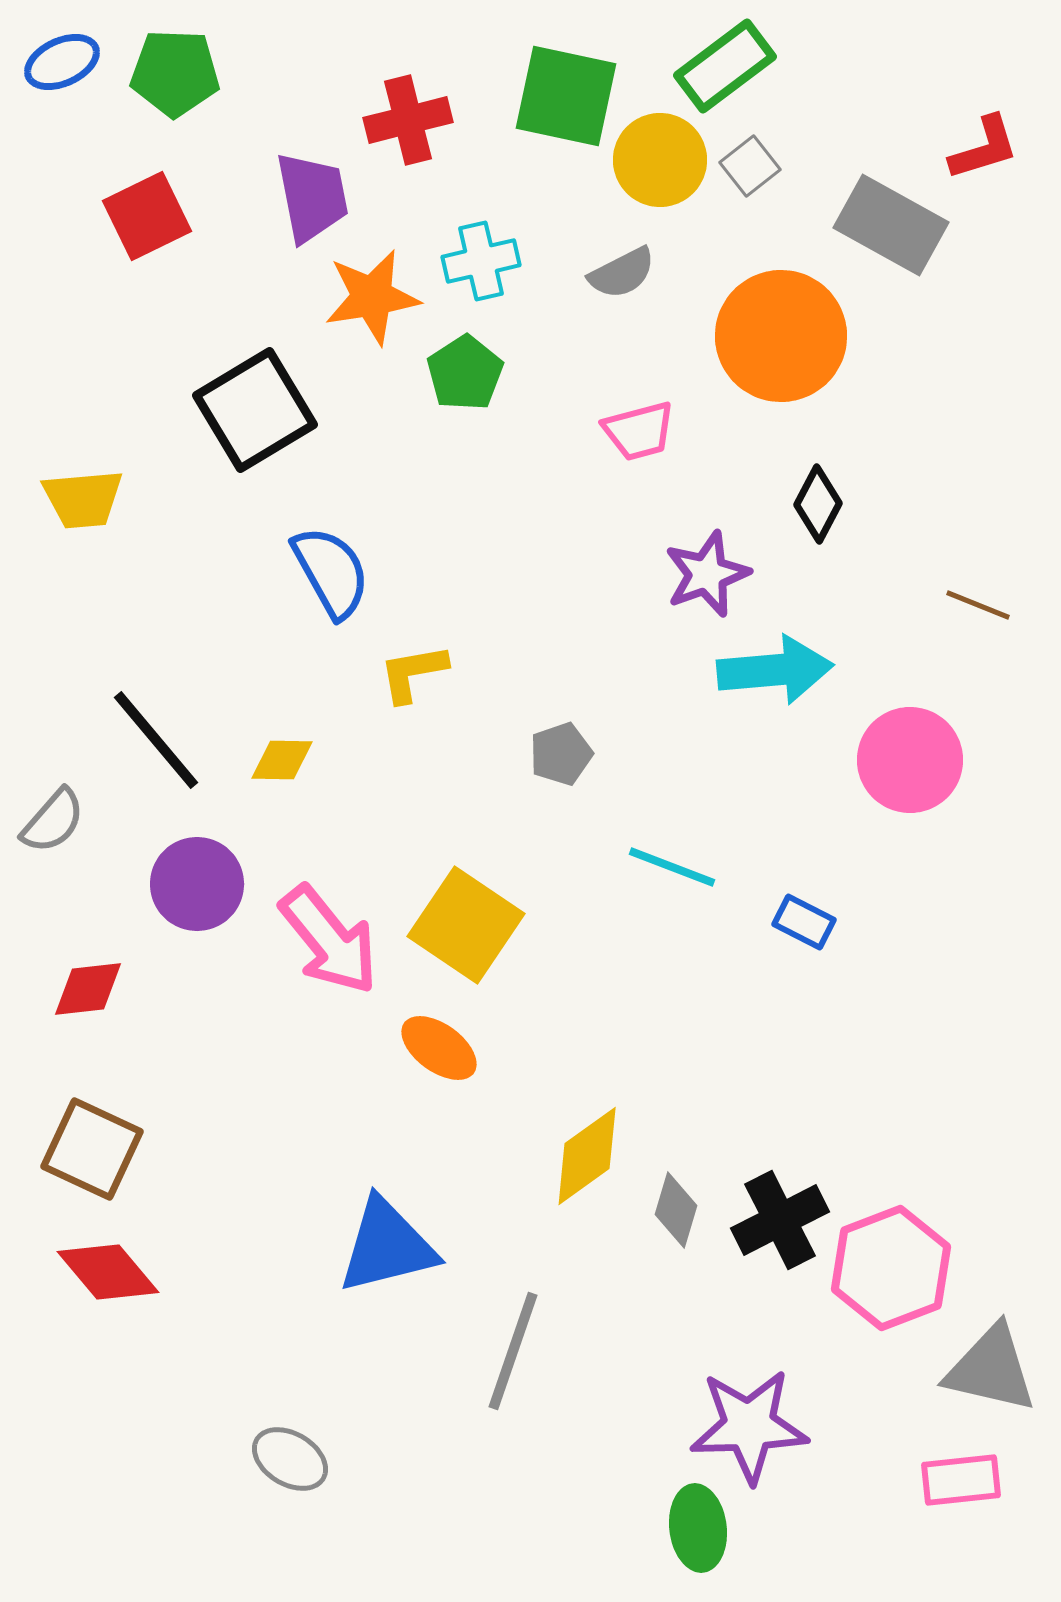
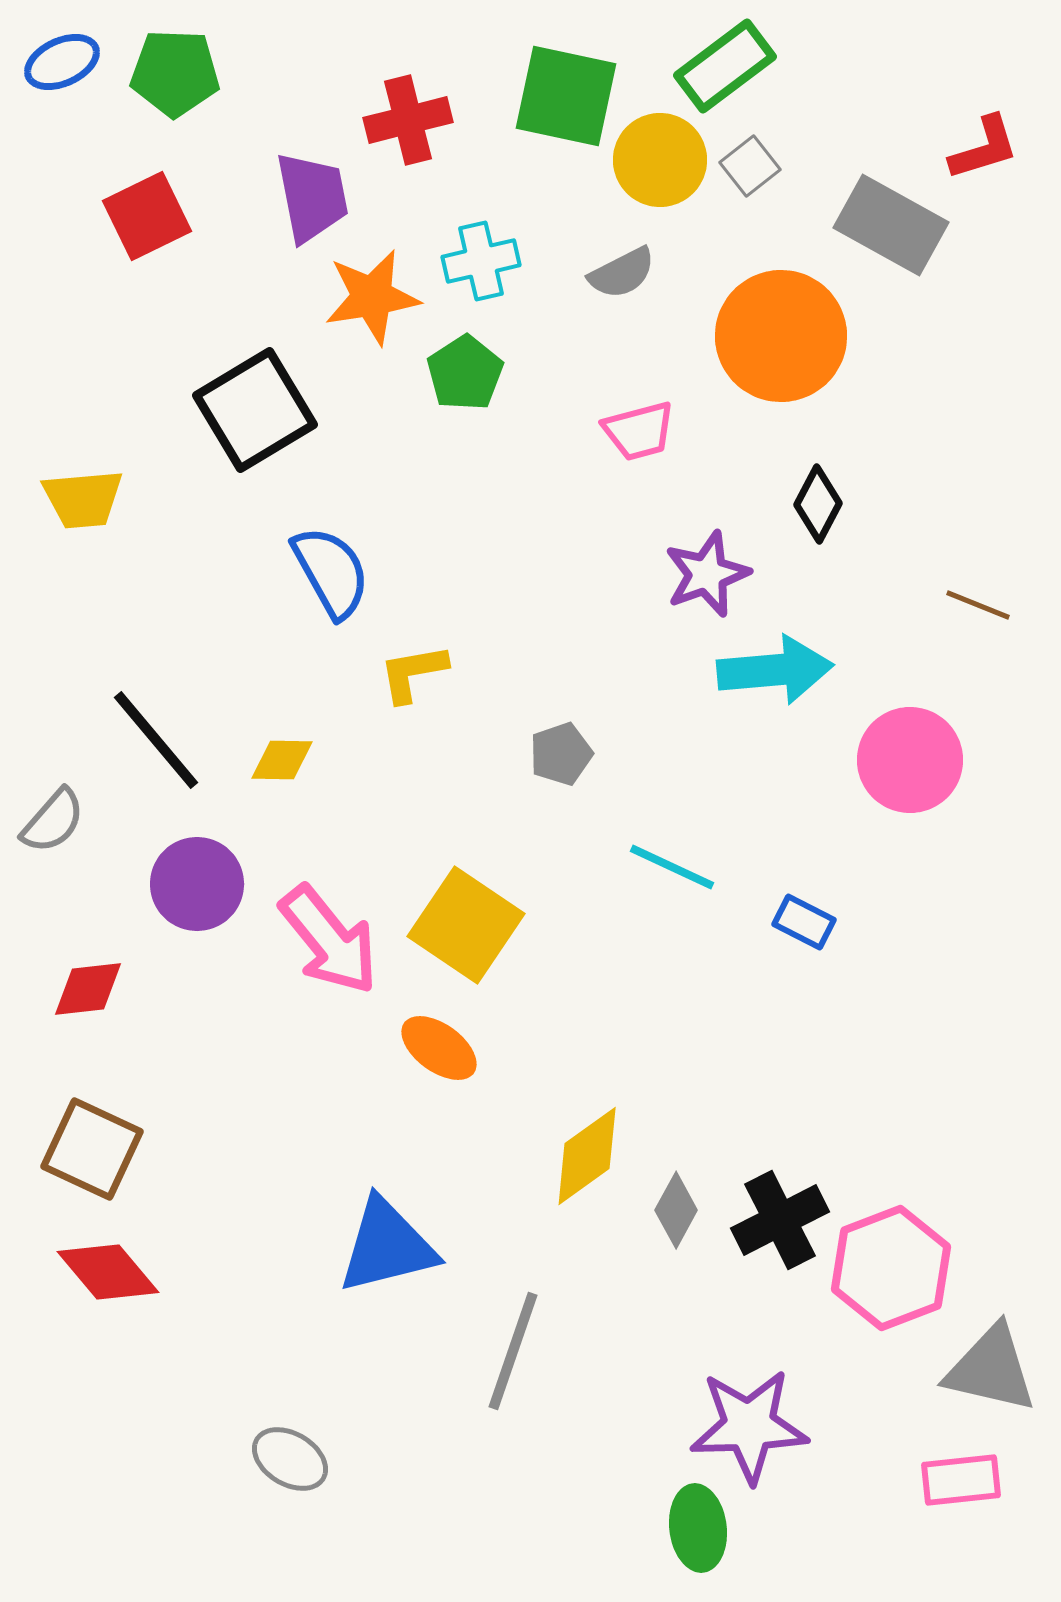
cyan line at (672, 867): rotated 4 degrees clockwise
gray diamond at (676, 1210): rotated 12 degrees clockwise
